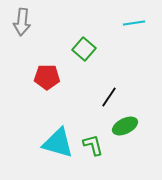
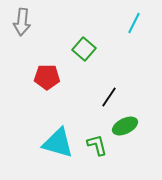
cyan line: rotated 55 degrees counterclockwise
green L-shape: moved 4 px right
